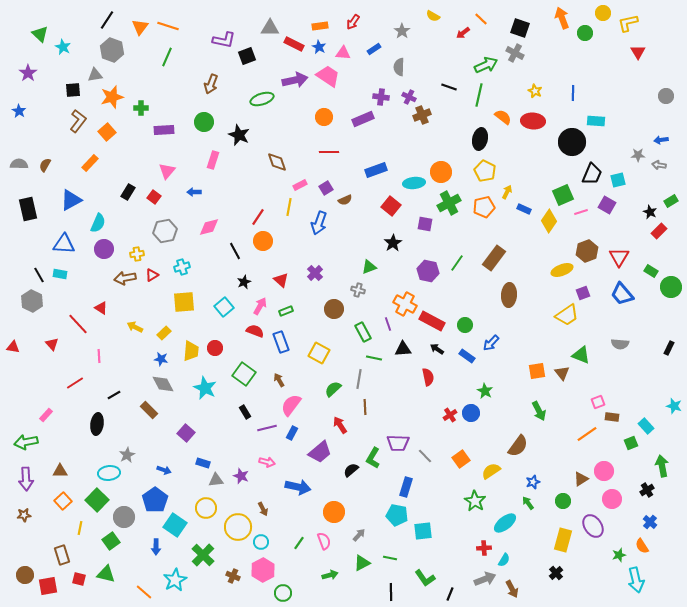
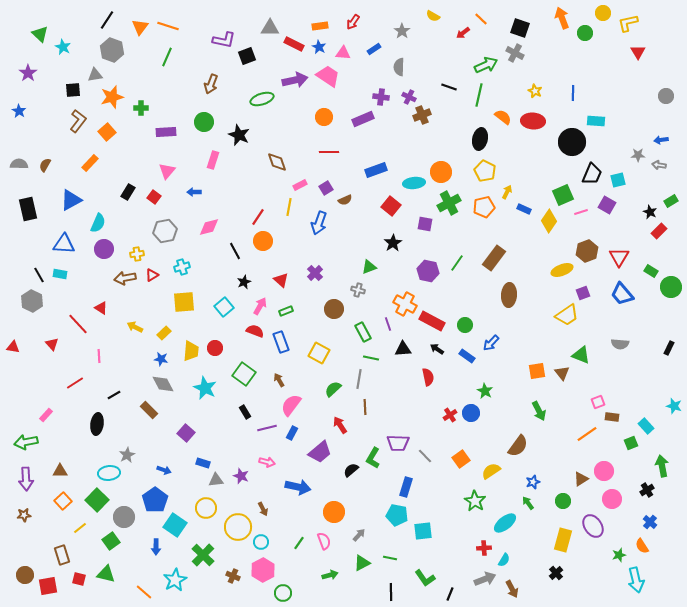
purple rectangle at (164, 130): moved 2 px right, 2 px down
green line at (374, 358): moved 3 px left
yellow line at (80, 528): rotated 40 degrees clockwise
